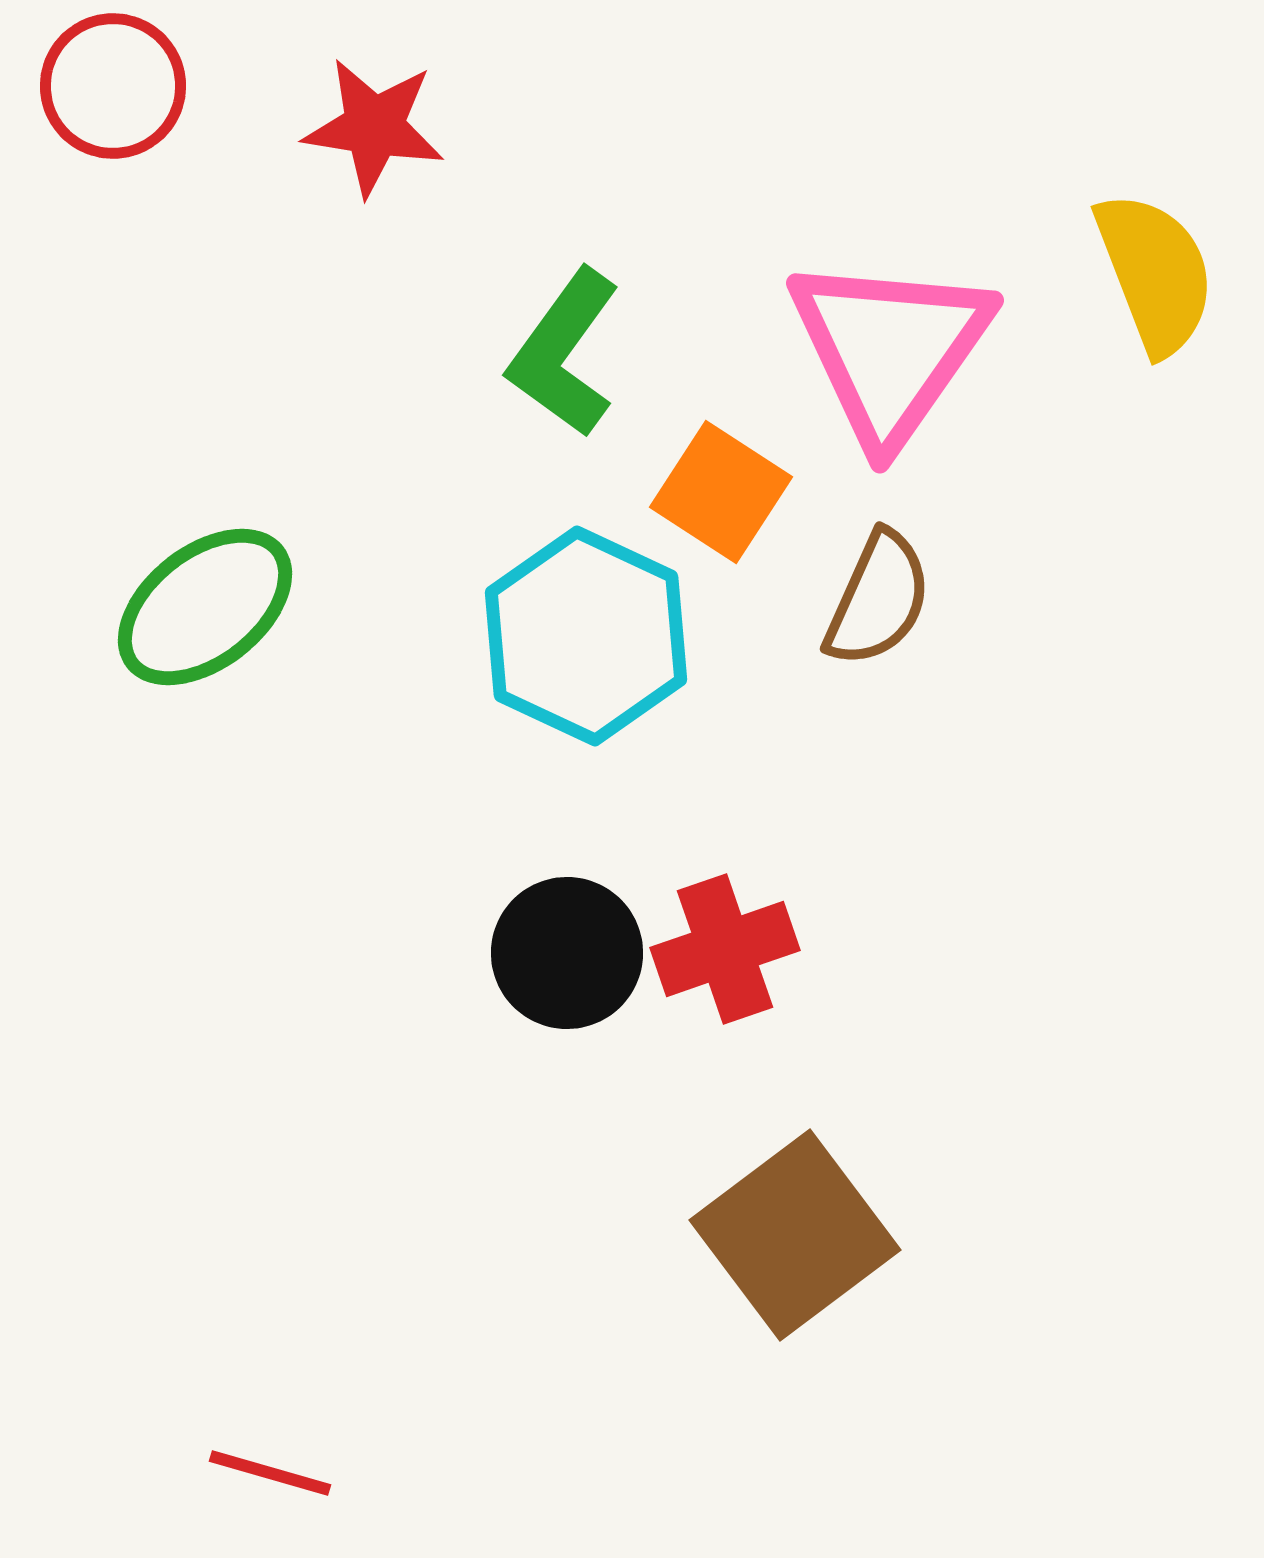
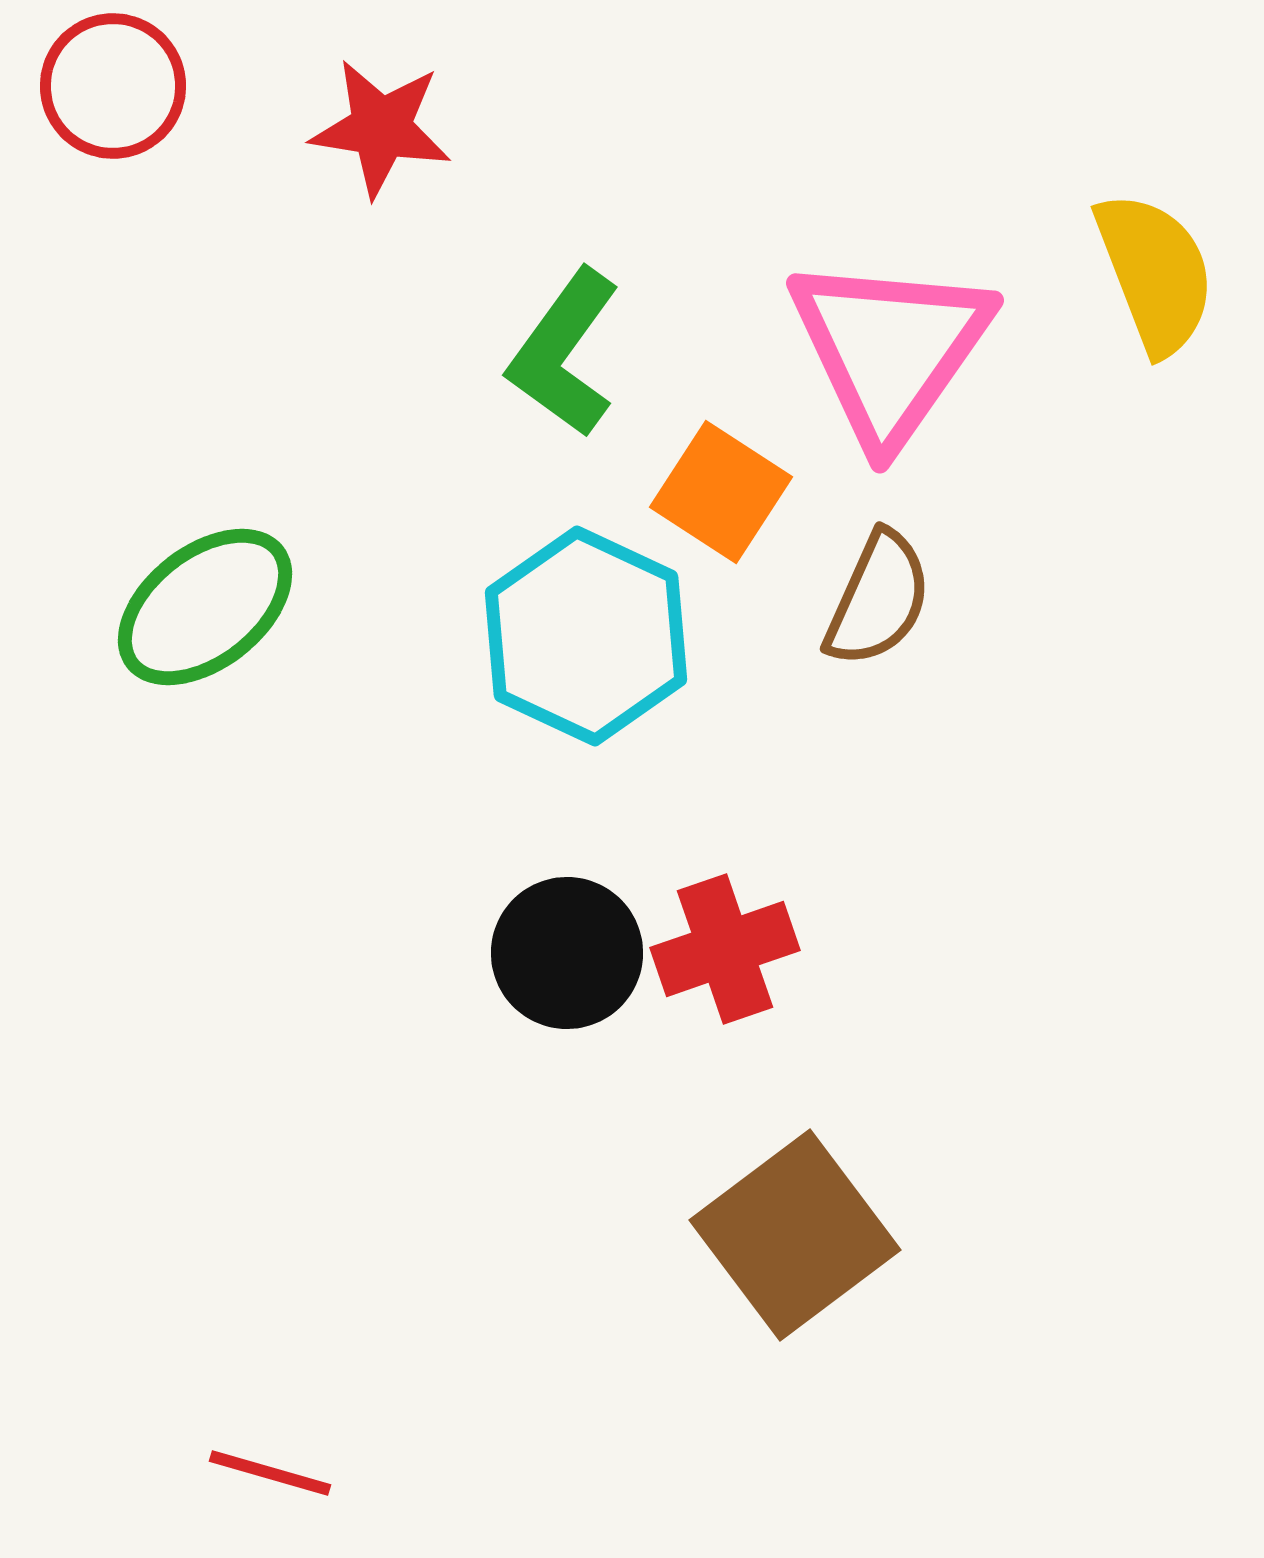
red star: moved 7 px right, 1 px down
